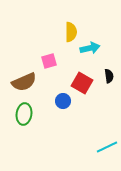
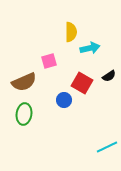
black semicircle: rotated 64 degrees clockwise
blue circle: moved 1 px right, 1 px up
